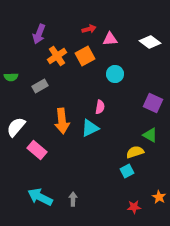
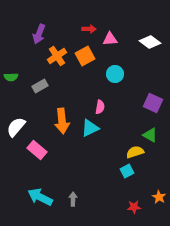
red arrow: rotated 16 degrees clockwise
